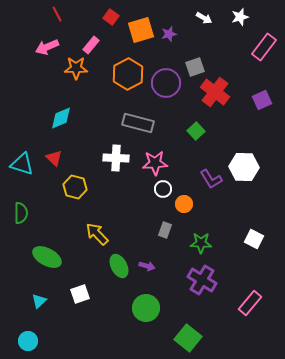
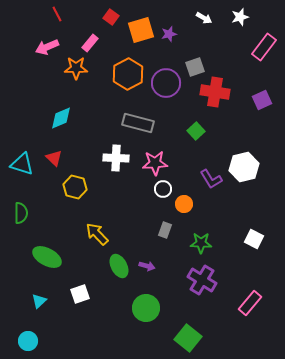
pink rectangle at (91, 45): moved 1 px left, 2 px up
red cross at (215, 92): rotated 28 degrees counterclockwise
white hexagon at (244, 167): rotated 16 degrees counterclockwise
